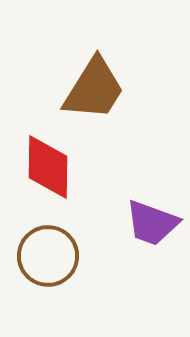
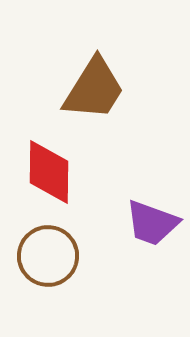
red diamond: moved 1 px right, 5 px down
